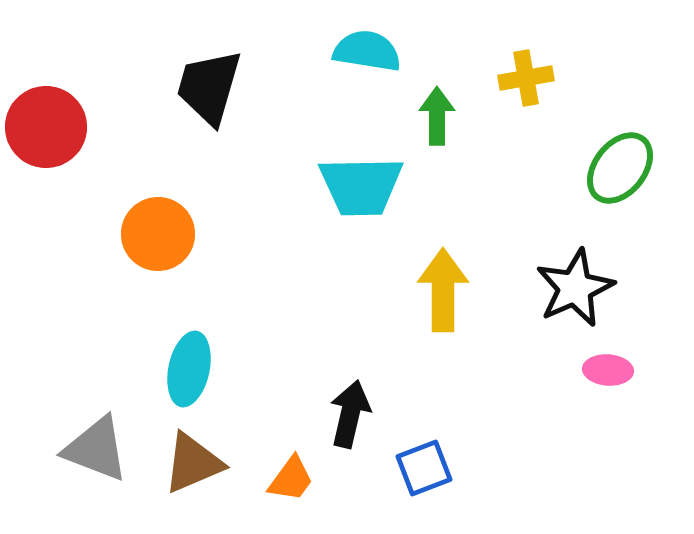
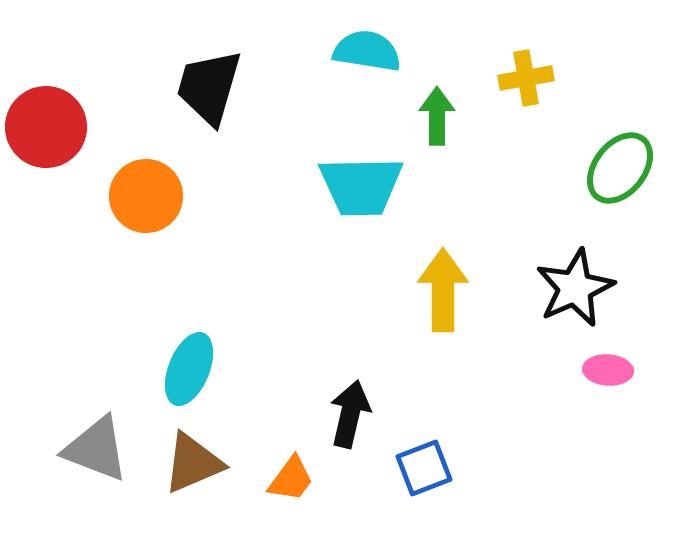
orange circle: moved 12 px left, 38 px up
cyan ellipse: rotated 10 degrees clockwise
